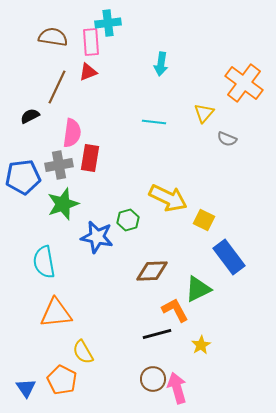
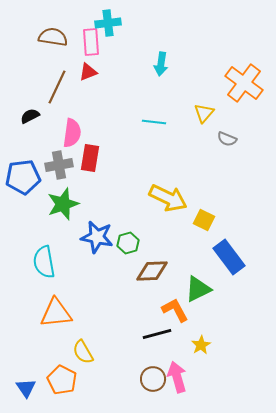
green hexagon: moved 23 px down
pink arrow: moved 11 px up
